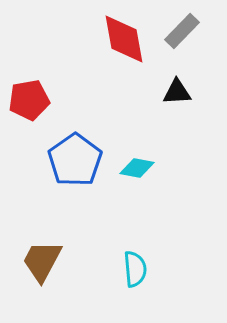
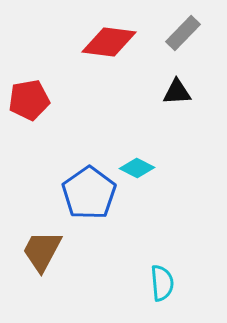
gray rectangle: moved 1 px right, 2 px down
red diamond: moved 15 px left, 3 px down; rotated 72 degrees counterclockwise
blue pentagon: moved 14 px right, 33 px down
cyan diamond: rotated 16 degrees clockwise
brown trapezoid: moved 10 px up
cyan semicircle: moved 27 px right, 14 px down
